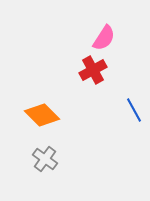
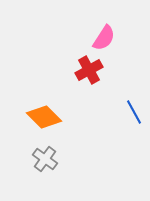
red cross: moved 4 px left
blue line: moved 2 px down
orange diamond: moved 2 px right, 2 px down
